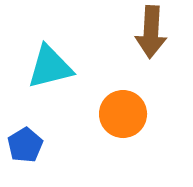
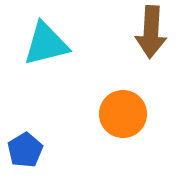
cyan triangle: moved 4 px left, 23 px up
blue pentagon: moved 5 px down
